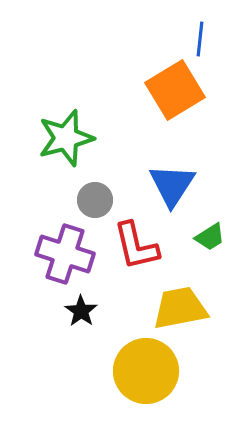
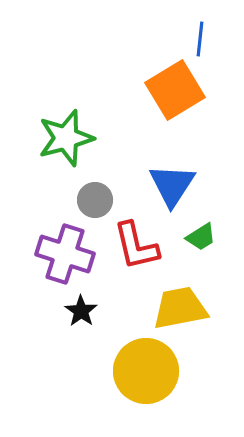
green trapezoid: moved 9 px left
